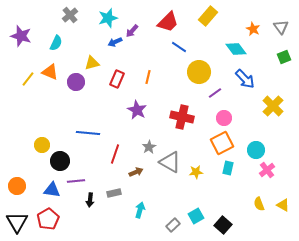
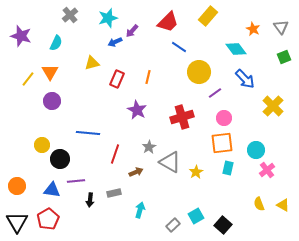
orange triangle at (50, 72): rotated 36 degrees clockwise
purple circle at (76, 82): moved 24 px left, 19 px down
red cross at (182, 117): rotated 30 degrees counterclockwise
orange square at (222, 143): rotated 20 degrees clockwise
black circle at (60, 161): moved 2 px up
yellow star at (196, 172): rotated 24 degrees counterclockwise
